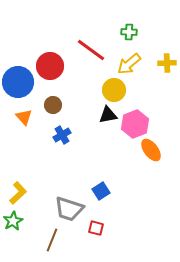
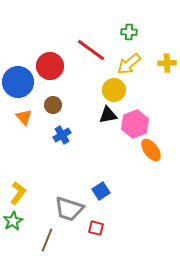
yellow L-shape: rotated 10 degrees counterclockwise
brown line: moved 5 px left
